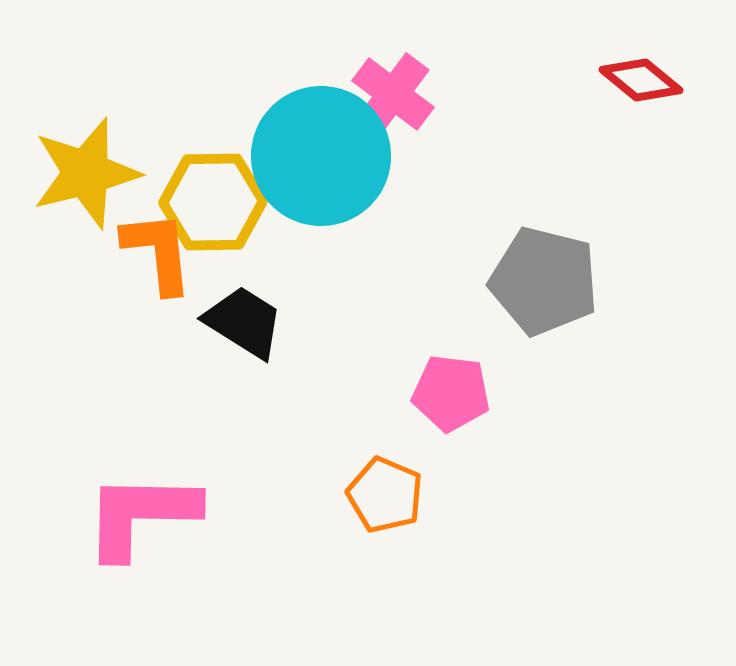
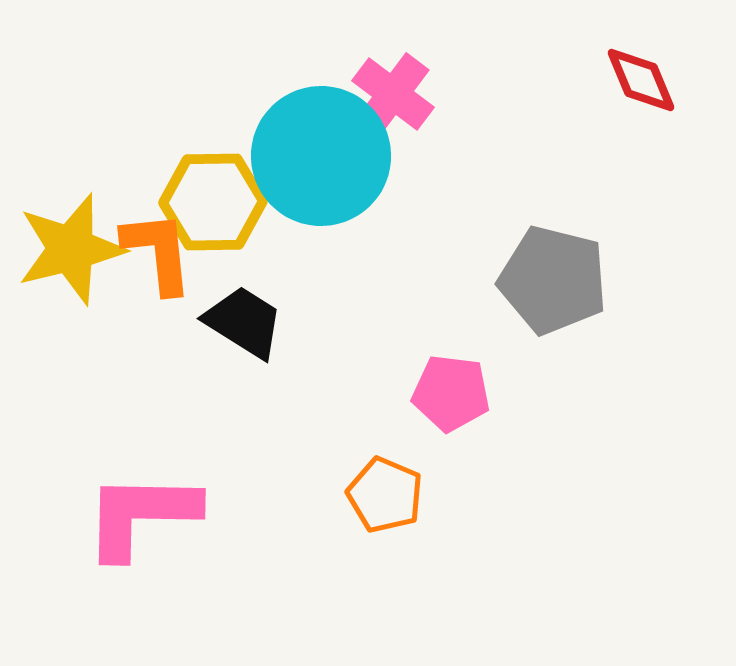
red diamond: rotated 28 degrees clockwise
yellow star: moved 15 px left, 76 px down
gray pentagon: moved 9 px right, 1 px up
